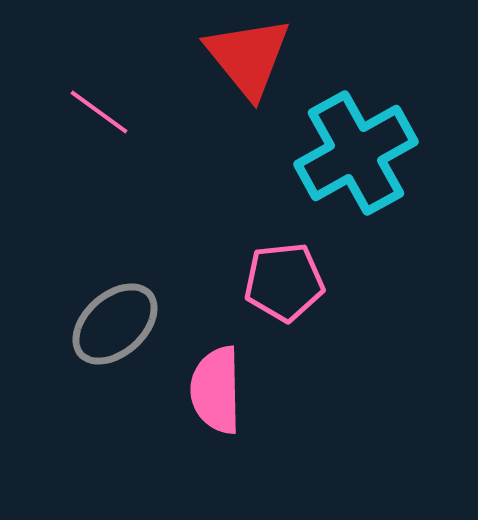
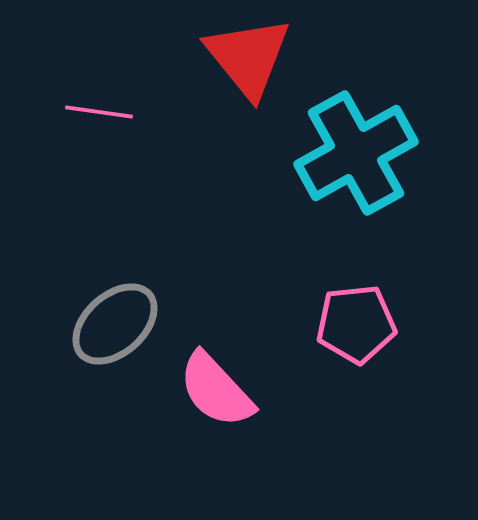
pink line: rotated 28 degrees counterclockwise
pink pentagon: moved 72 px right, 42 px down
pink semicircle: rotated 42 degrees counterclockwise
